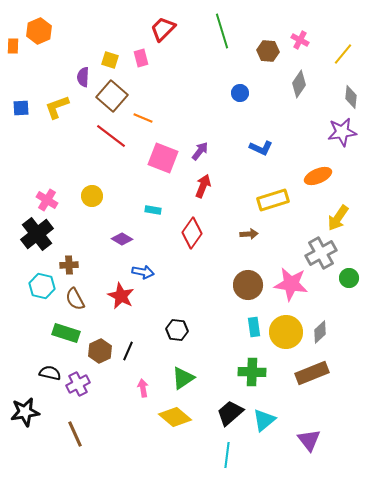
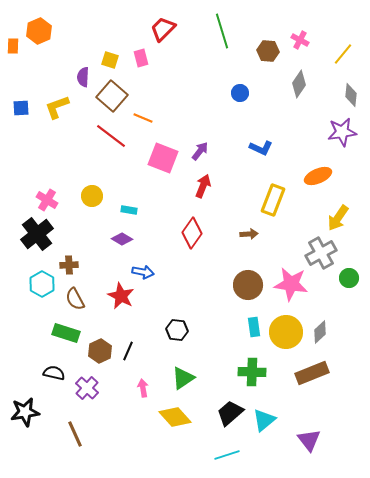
gray diamond at (351, 97): moved 2 px up
yellow rectangle at (273, 200): rotated 52 degrees counterclockwise
cyan rectangle at (153, 210): moved 24 px left
cyan hexagon at (42, 286): moved 2 px up; rotated 15 degrees clockwise
black semicircle at (50, 373): moved 4 px right
purple cross at (78, 384): moved 9 px right, 4 px down; rotated 20 degrees counterclockwise
yellow diamond at (175, 417): rotated 8 degrees clockwise
cyan line at (227, 455): rotated 65 degrees clockwise
